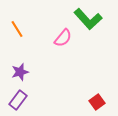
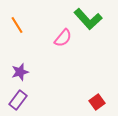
orange line: moved 4 px up
